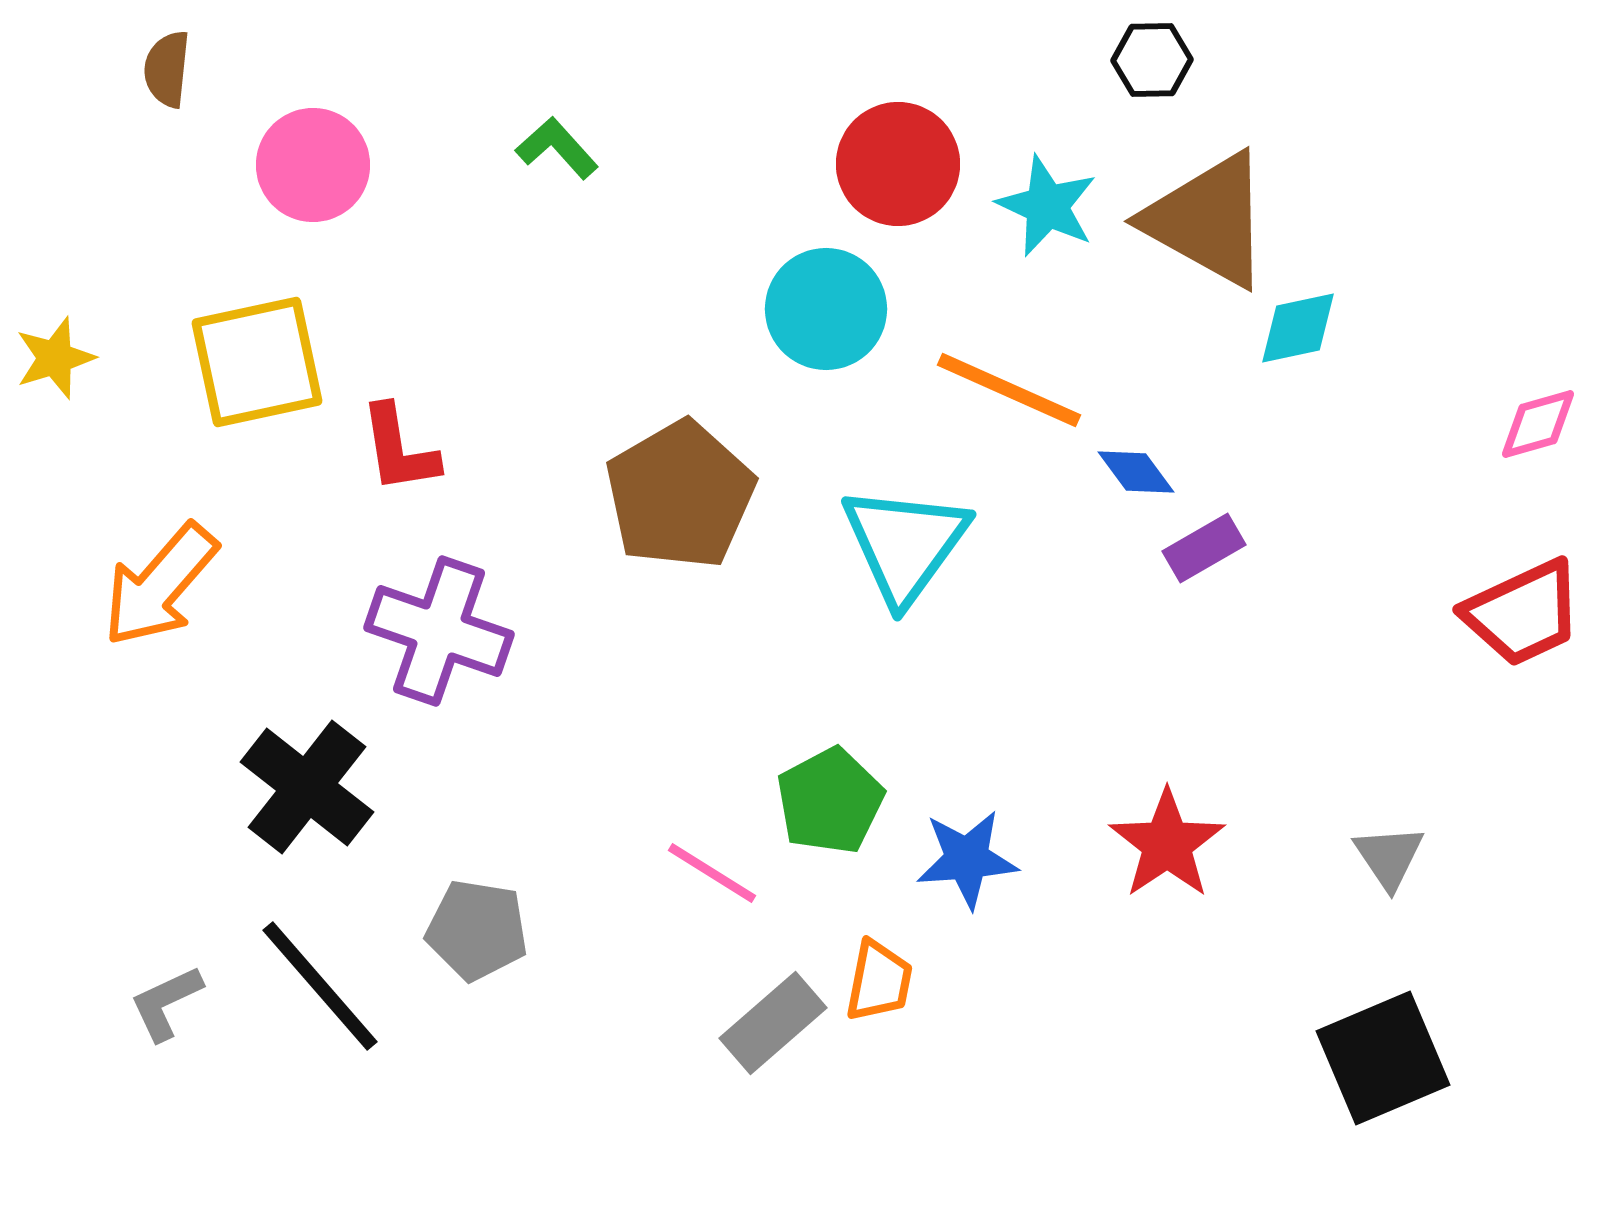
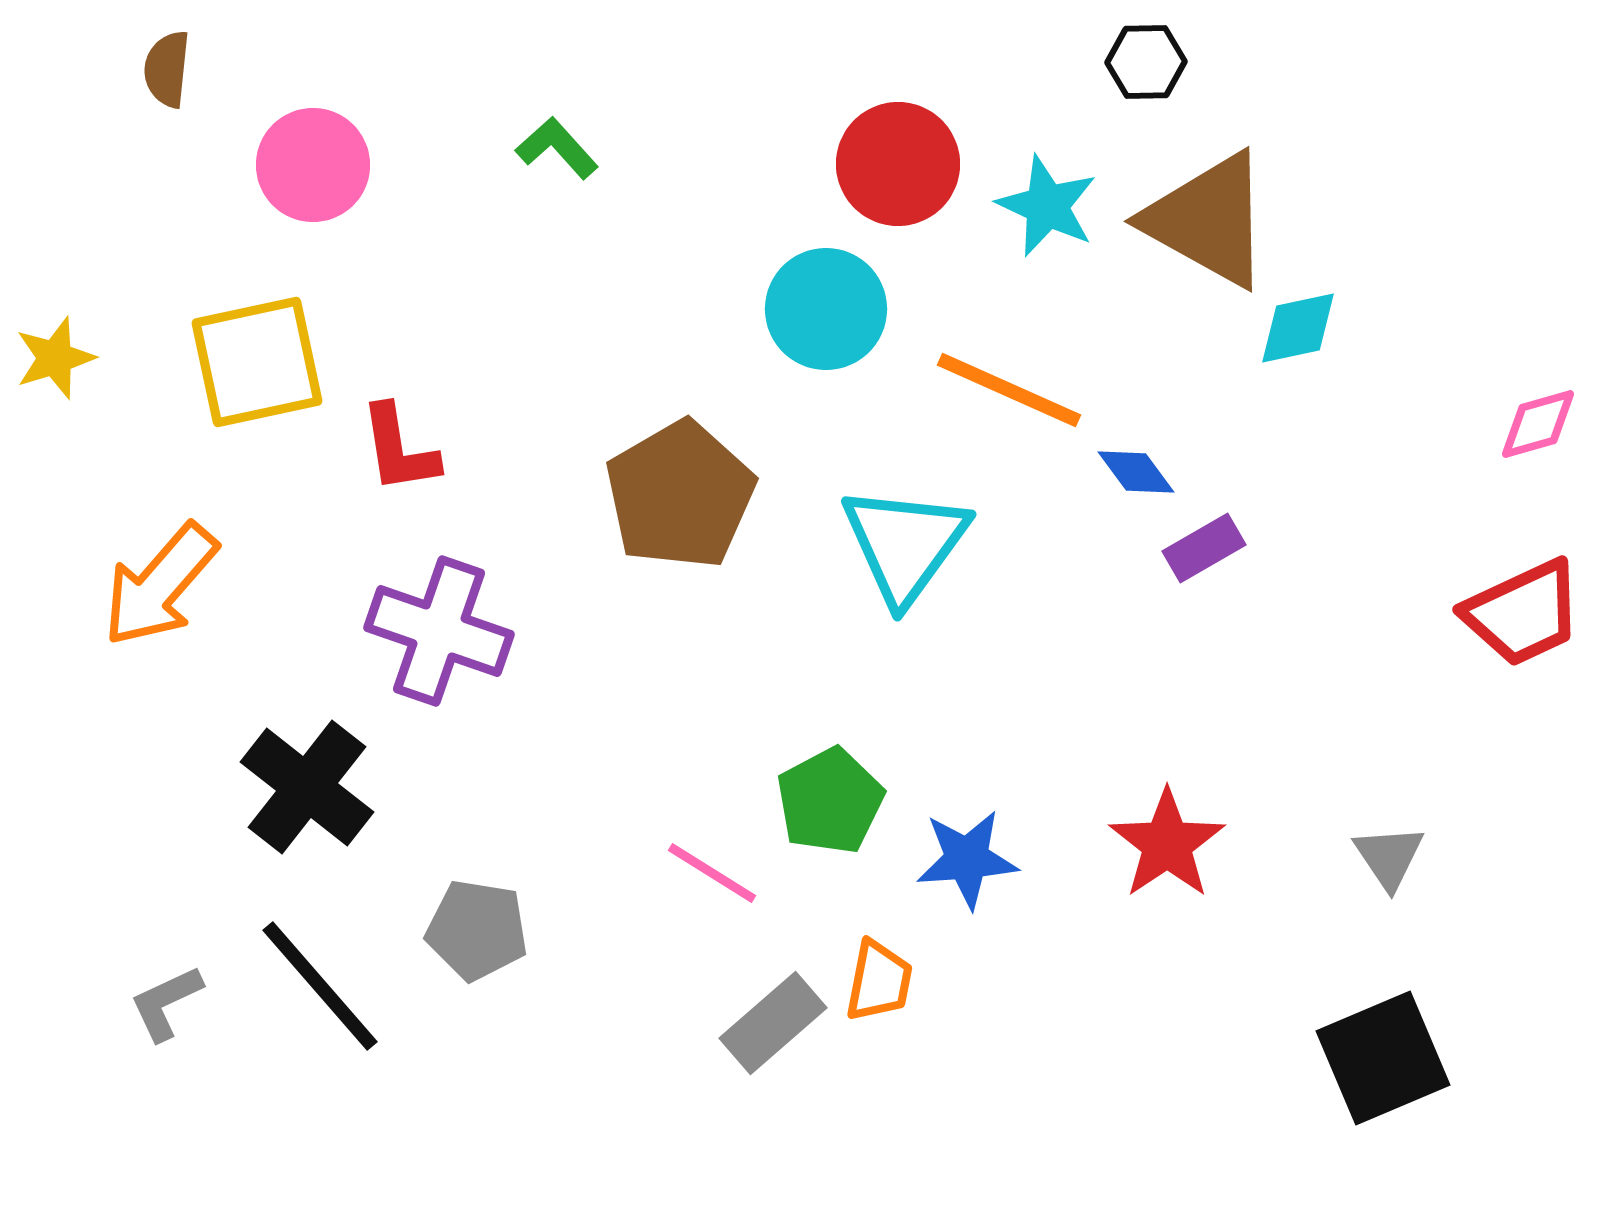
black hexagon: moved 6 px left, 2 px down
